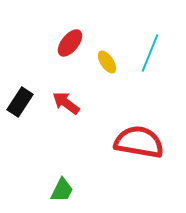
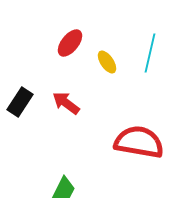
cyan line: rotated 9 degrees counterclockwise
green trapezoid: moved 2 px right, 1 px up
